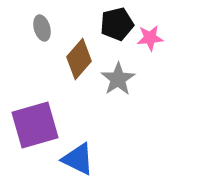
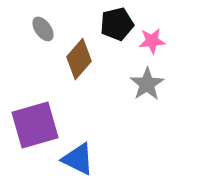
gray ellipse: moved 1 px right, 1 px down; rotated 20 degrees counterclockwise
pink star: moved 2 px right, 3 px down
gray star: moved 29 px right, 5 px down
